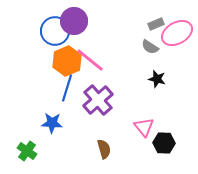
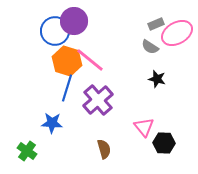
orange hexagon: rotated 20 degrees counterclockwise
